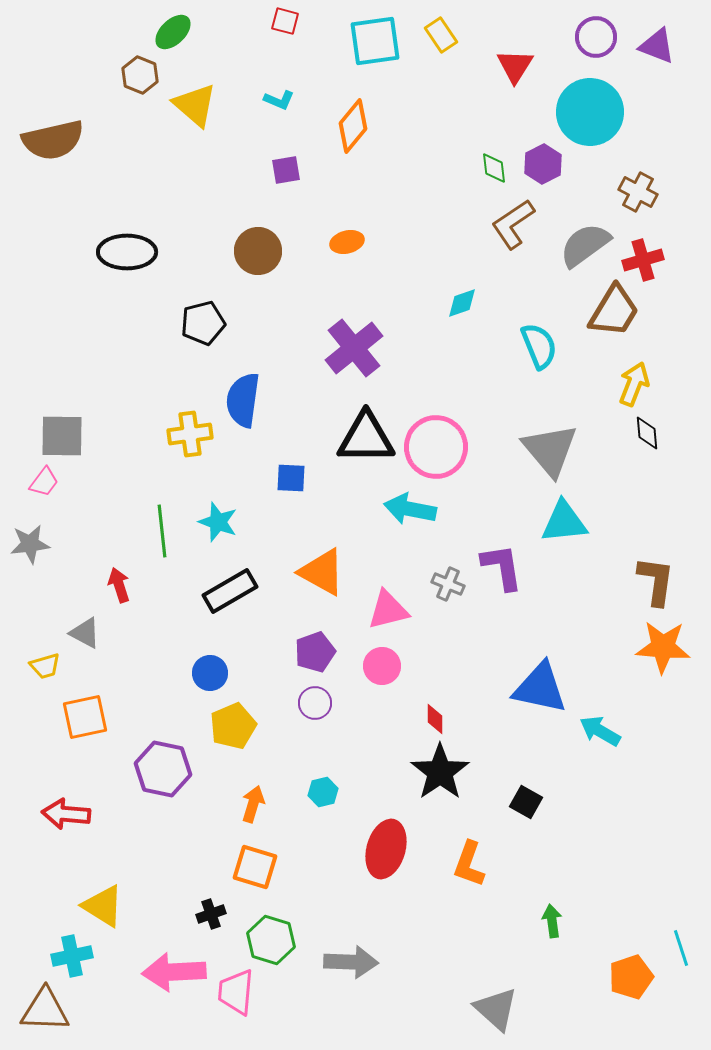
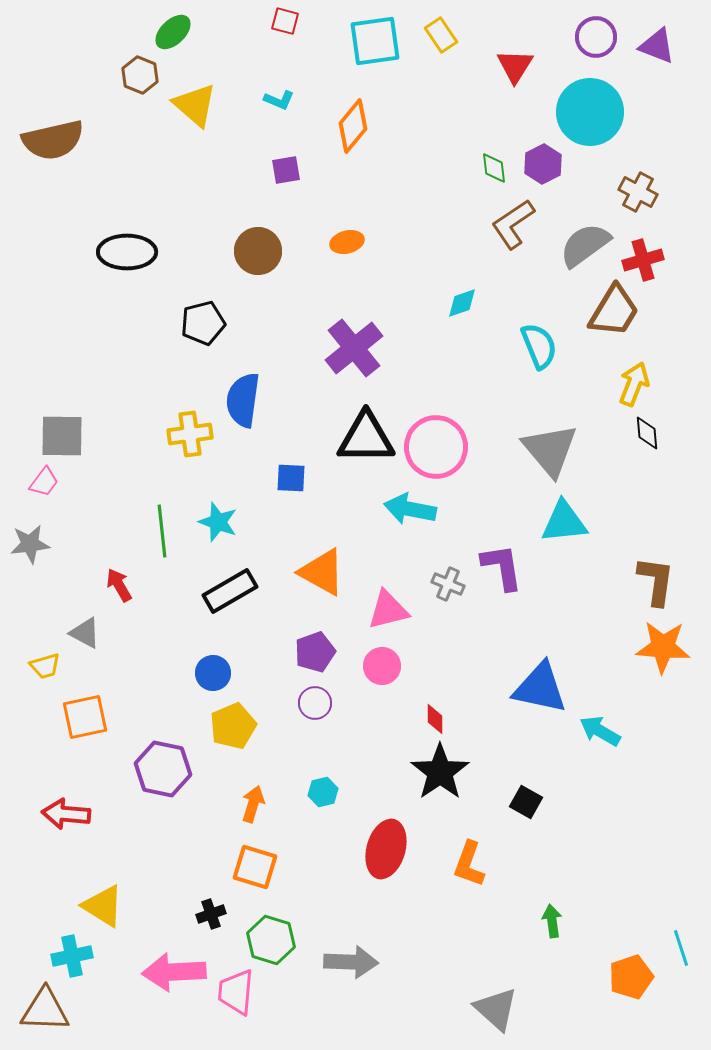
red arrow at (119, 585): rotated 12 degrees counterclockwise
blue circle at (210, 673): moved 3 px right
